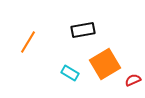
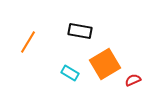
black rectangle: moved 3 px left, 1 px down; rotated 20 degrees clockwise
